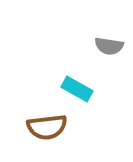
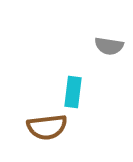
cyan rectangle: moved 4 px left, 3 px down; rotated 68 degrees clockwise
